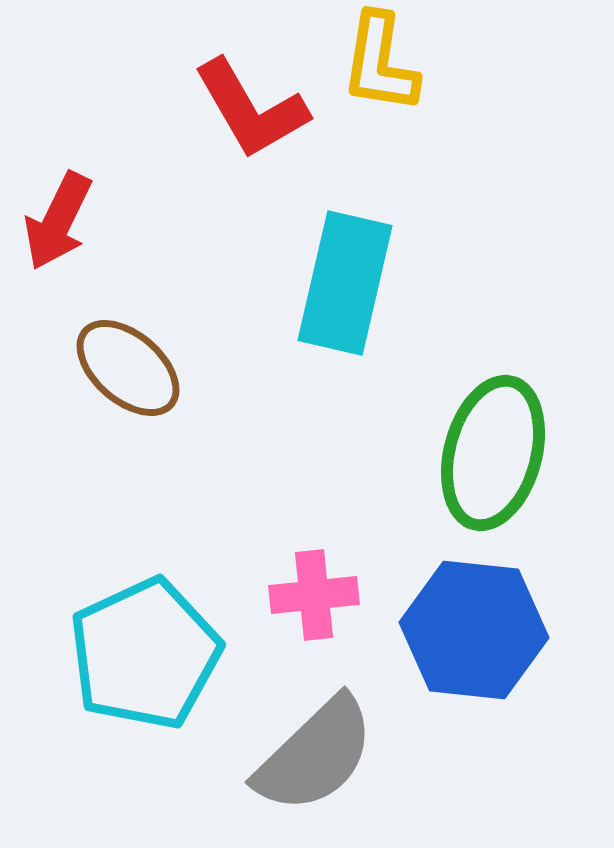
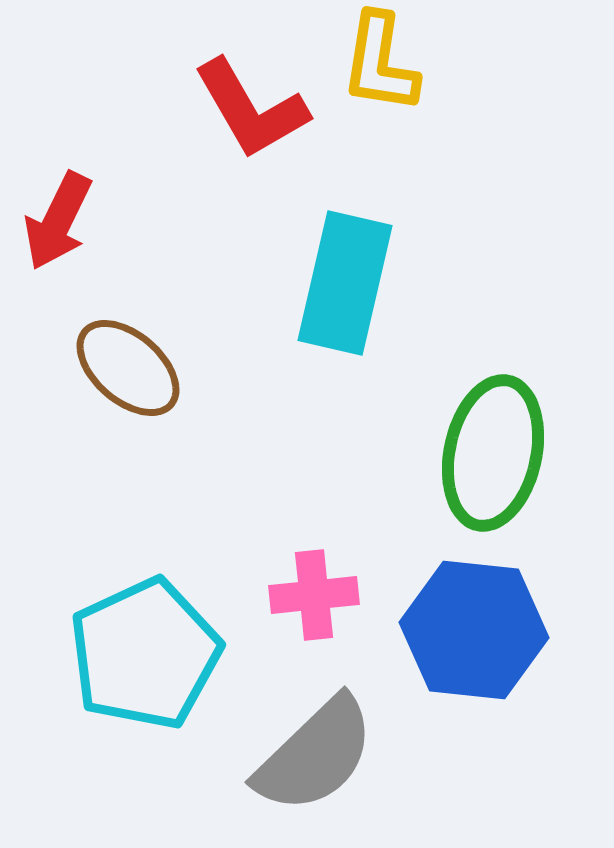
green ellipse: rotated 3 degrees counterclockwise
